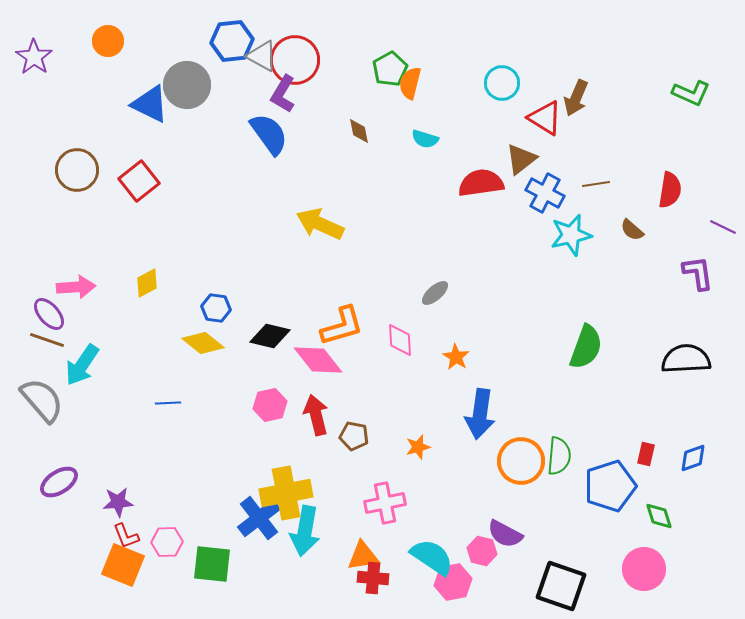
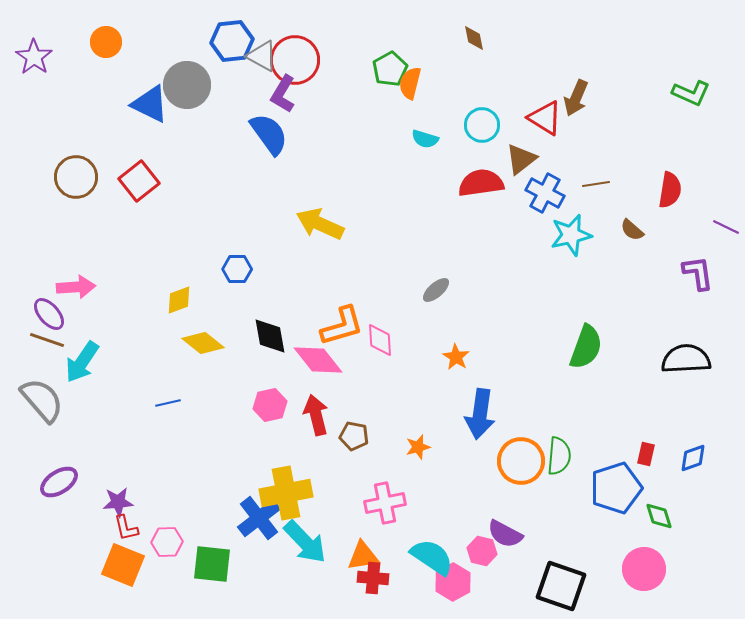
orange circle at (108, 41): moved 2 px left, 1 px down
cyan circle at (502, 83): moved 20 px left, 42 px down
brown diamond at (359, 131): moved 115 px right, 93 px up
brown circle at (77, 170): moved 1 px left, 7 px down
purple line at (723, 227): moved 3 px right
yellow diamond at (147, 283): moved 32 px right, 17 px down; rotated 8 degrees clockwise
gray ellipse at (435, 293): moved 1 px right, 3 px up
blue hexagon at (216, 308): moved 21 px right, 39 px up; rotated 8 degrees counterclockwise
black diamond at (270, 336): rotated 66 degrees clockwise
pink diamond at (400, 340): moved 20 px left
cyan arrow at (82, 365): moved 3 px up
blue line at (168, 403): rotated 10 degrees counterclockwise
blue pentagon at (610, 486): moved 6 px right, 2 px down
cyan arrow at (305, 531): moved 11 px down; rotated 54 degrees counterclockwise
red L-shape at (126, 536): moved 8 px up; rotated 8 degrees clockwise
pink hexagon at (453, 582): rotated 18 degrees counterclockwise
